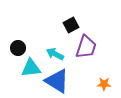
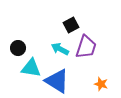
cyan arrow: moved 5 px right, 5 px up
cyan triangle: rotated 15 degrees clockwise
orange star: moved 3 px left; rotated 16 degrees clockwise
